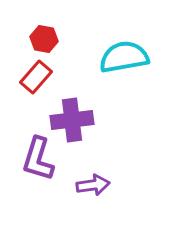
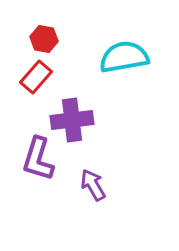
purple arrow: rotated 112 degrees counterclockwise
